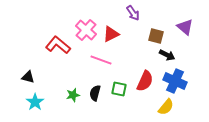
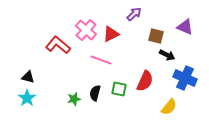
purple arrow: moved 1 px right, 1 px down; rotated 98 degrees counterclockwise
purple triangle: rotated 18 degrees counterclockwise
blue cross: moved 10 px right, 3 px up
green star: moved 1 px right, 4 px down
cyan star: moved 8 px left, 4 px up
yellow semicircle: moved 3 px right
